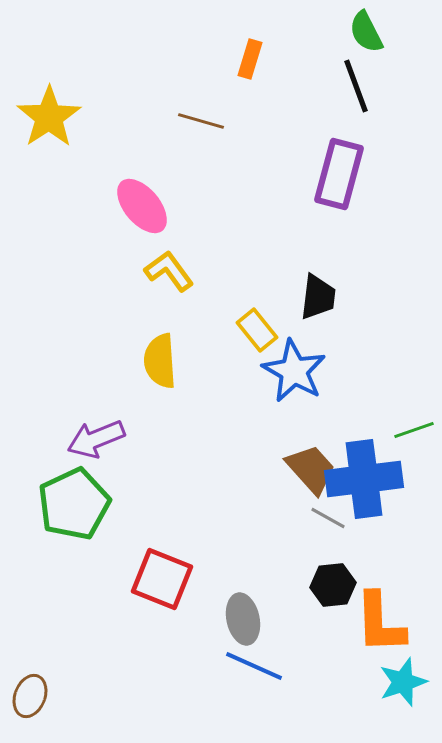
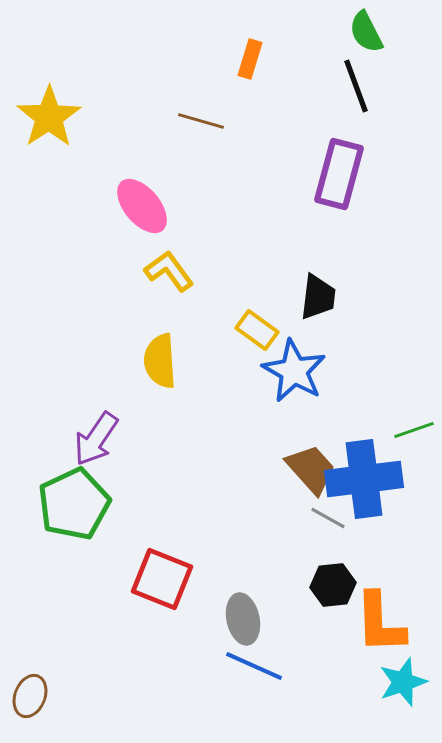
yellow rectangle: rotated 15 degrees counterclockwise
purple arrow: rotated 34 degrees counterclockwise
